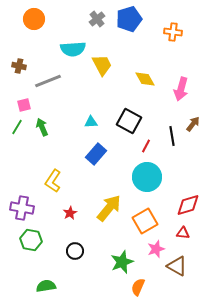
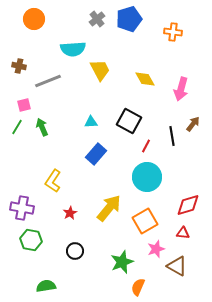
yellow trapezoid: moved 2 px left, 5 px down
